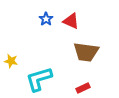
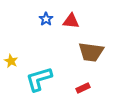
red triangle: rotated 18 degrees counterclockwise
brown trapezoid: moved 5 px right
yellow star: rotated 16 degrees clockwise
